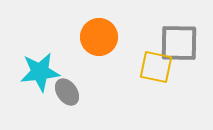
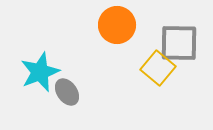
orange circle: moved 18 px right, 12 px up
yellow square: moved 2 px right, 1 px down; rotated 28 degrees clockwise
cyan star: rotated 15 degrees counterclockwise
